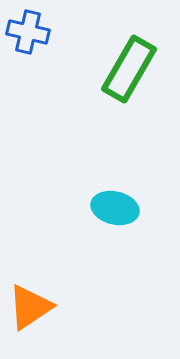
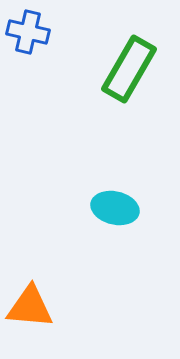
orange triangle: rotated 39 degrees clockwise
